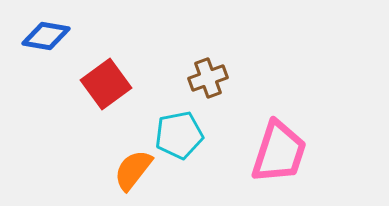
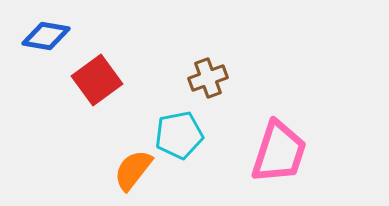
red square: moved 9 px left, 4 px up
